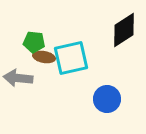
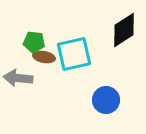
cyan square: moved 3 px right, 4 px up
blue circle: moved 1 px left, 1 px down
